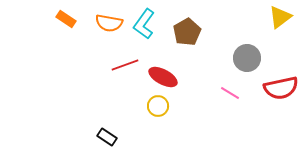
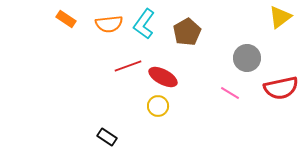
orange semicircle: moved 1 px down; rotated 16 degrees counterclockwise
red line: moved 3 px right, 1 px down
